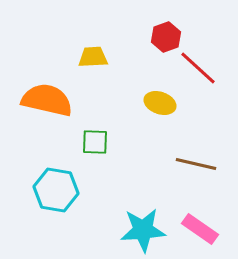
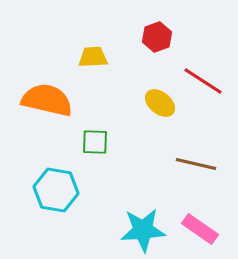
red hexagon: moved 9 px left
red line: moved 5 px right, 13 px down; rotated 9 degrees counterclockwise
yellow ellipse: rotated 20 degrees clockwise
